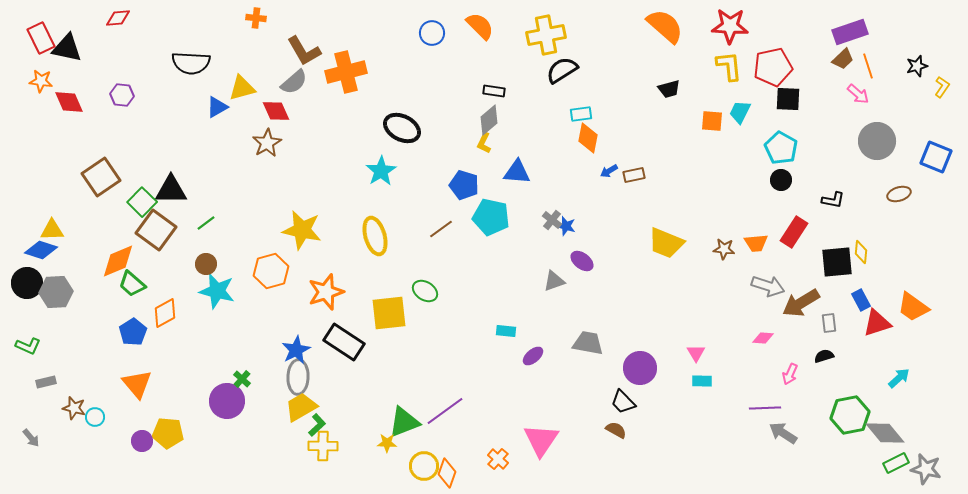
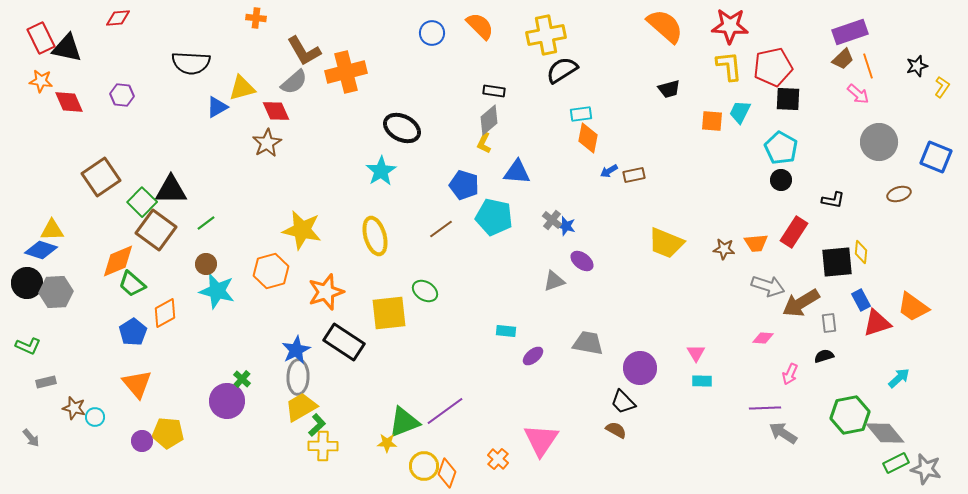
gray circle at (877, 141): moved 2 px right, 1 px down
cyan pentagon at (491, 217): moved 3 px right
